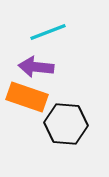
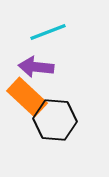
orange rectangle: rotated 24 degrees clockwise
black hexagon: moved 11 px left, 4 px up
